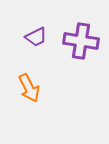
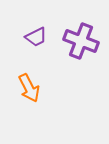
purple cross: rotated 12 degrees clockwise
